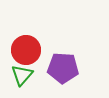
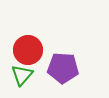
red circle: moved 2 px right
